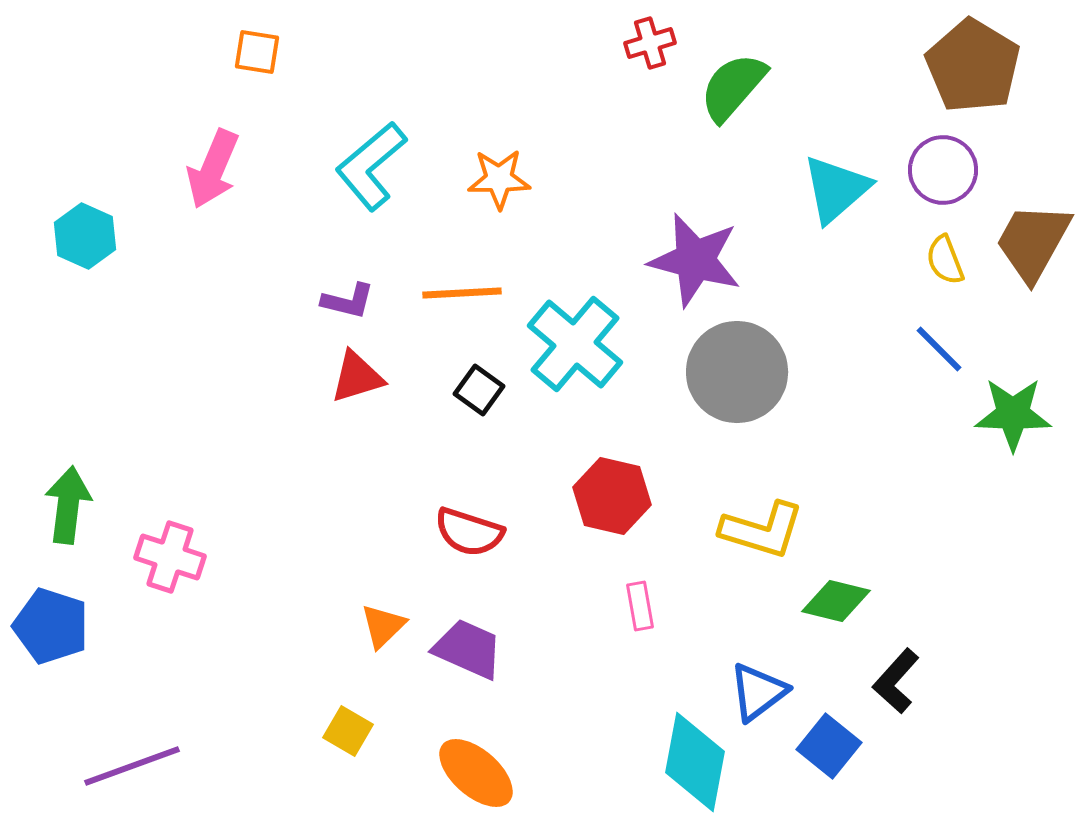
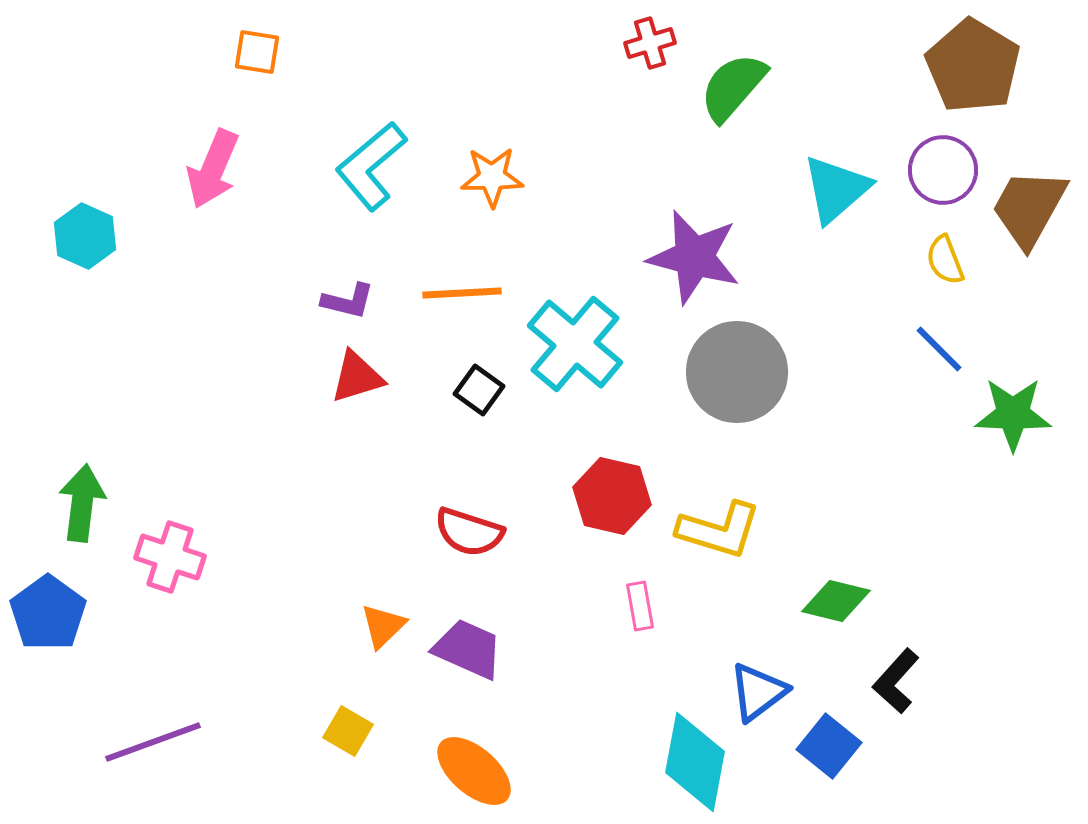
orange star: moved 7 px left, 2 px up
brown trapezoid: moved 4 px left, 34 px up
purple star: moved 1 px left, 3 px up
green arrow: moved 14 px right, 2 px up
yellow L-shape: moved 43 px left
blue pentagon: moved 3 px left, 13 px up; rotated 18 degrees clockwise
purple line: moved 21 px right, 24 px up
orange ellipse: moved 2 px left, 2 px up
